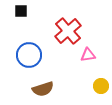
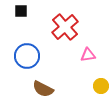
red cross: moved 3 px left, 4 px up
blue circle: moved 2 px left, 1 px down
brown semicircle: rotated 45 degrees clockwise
